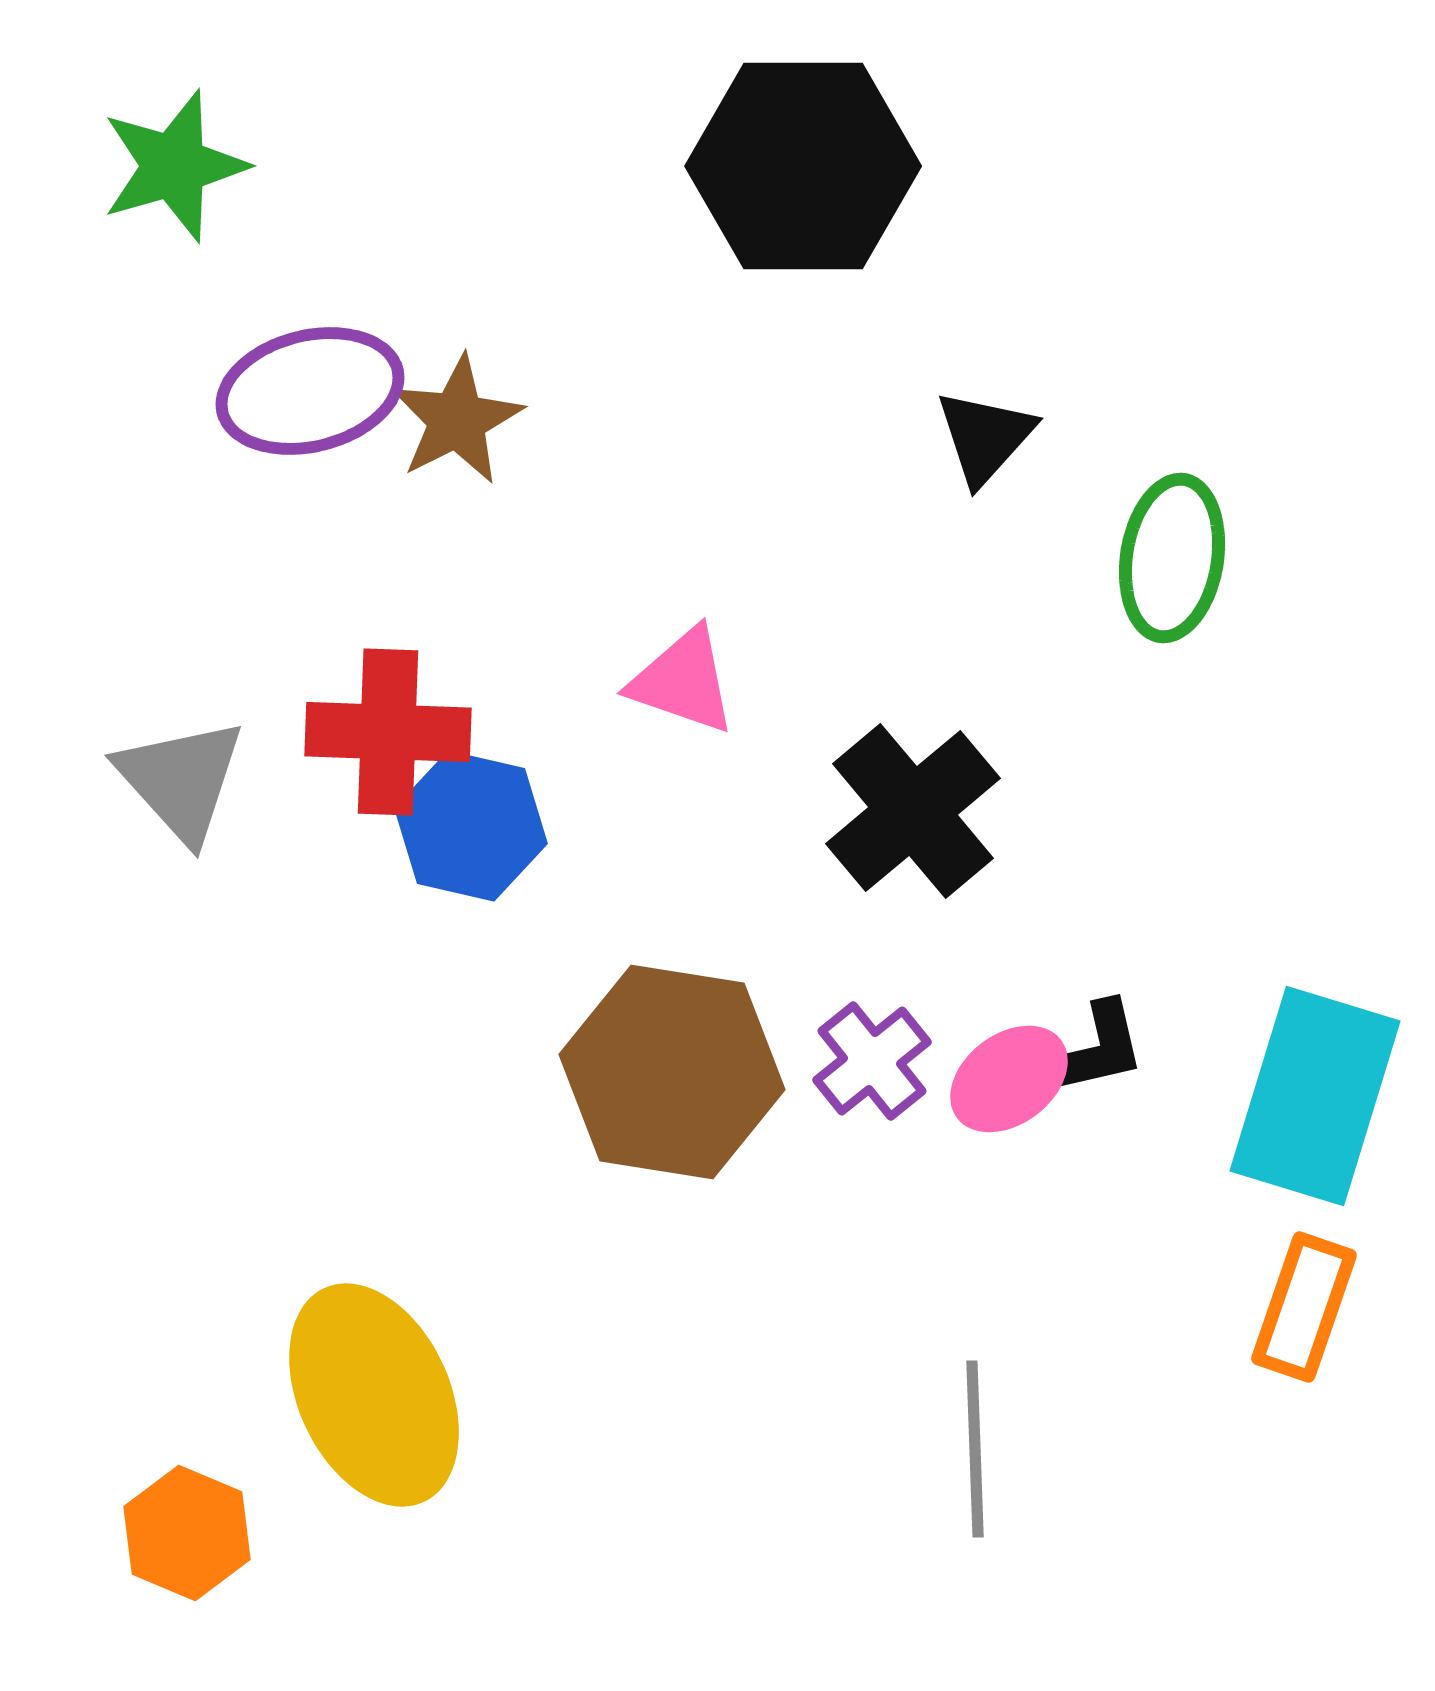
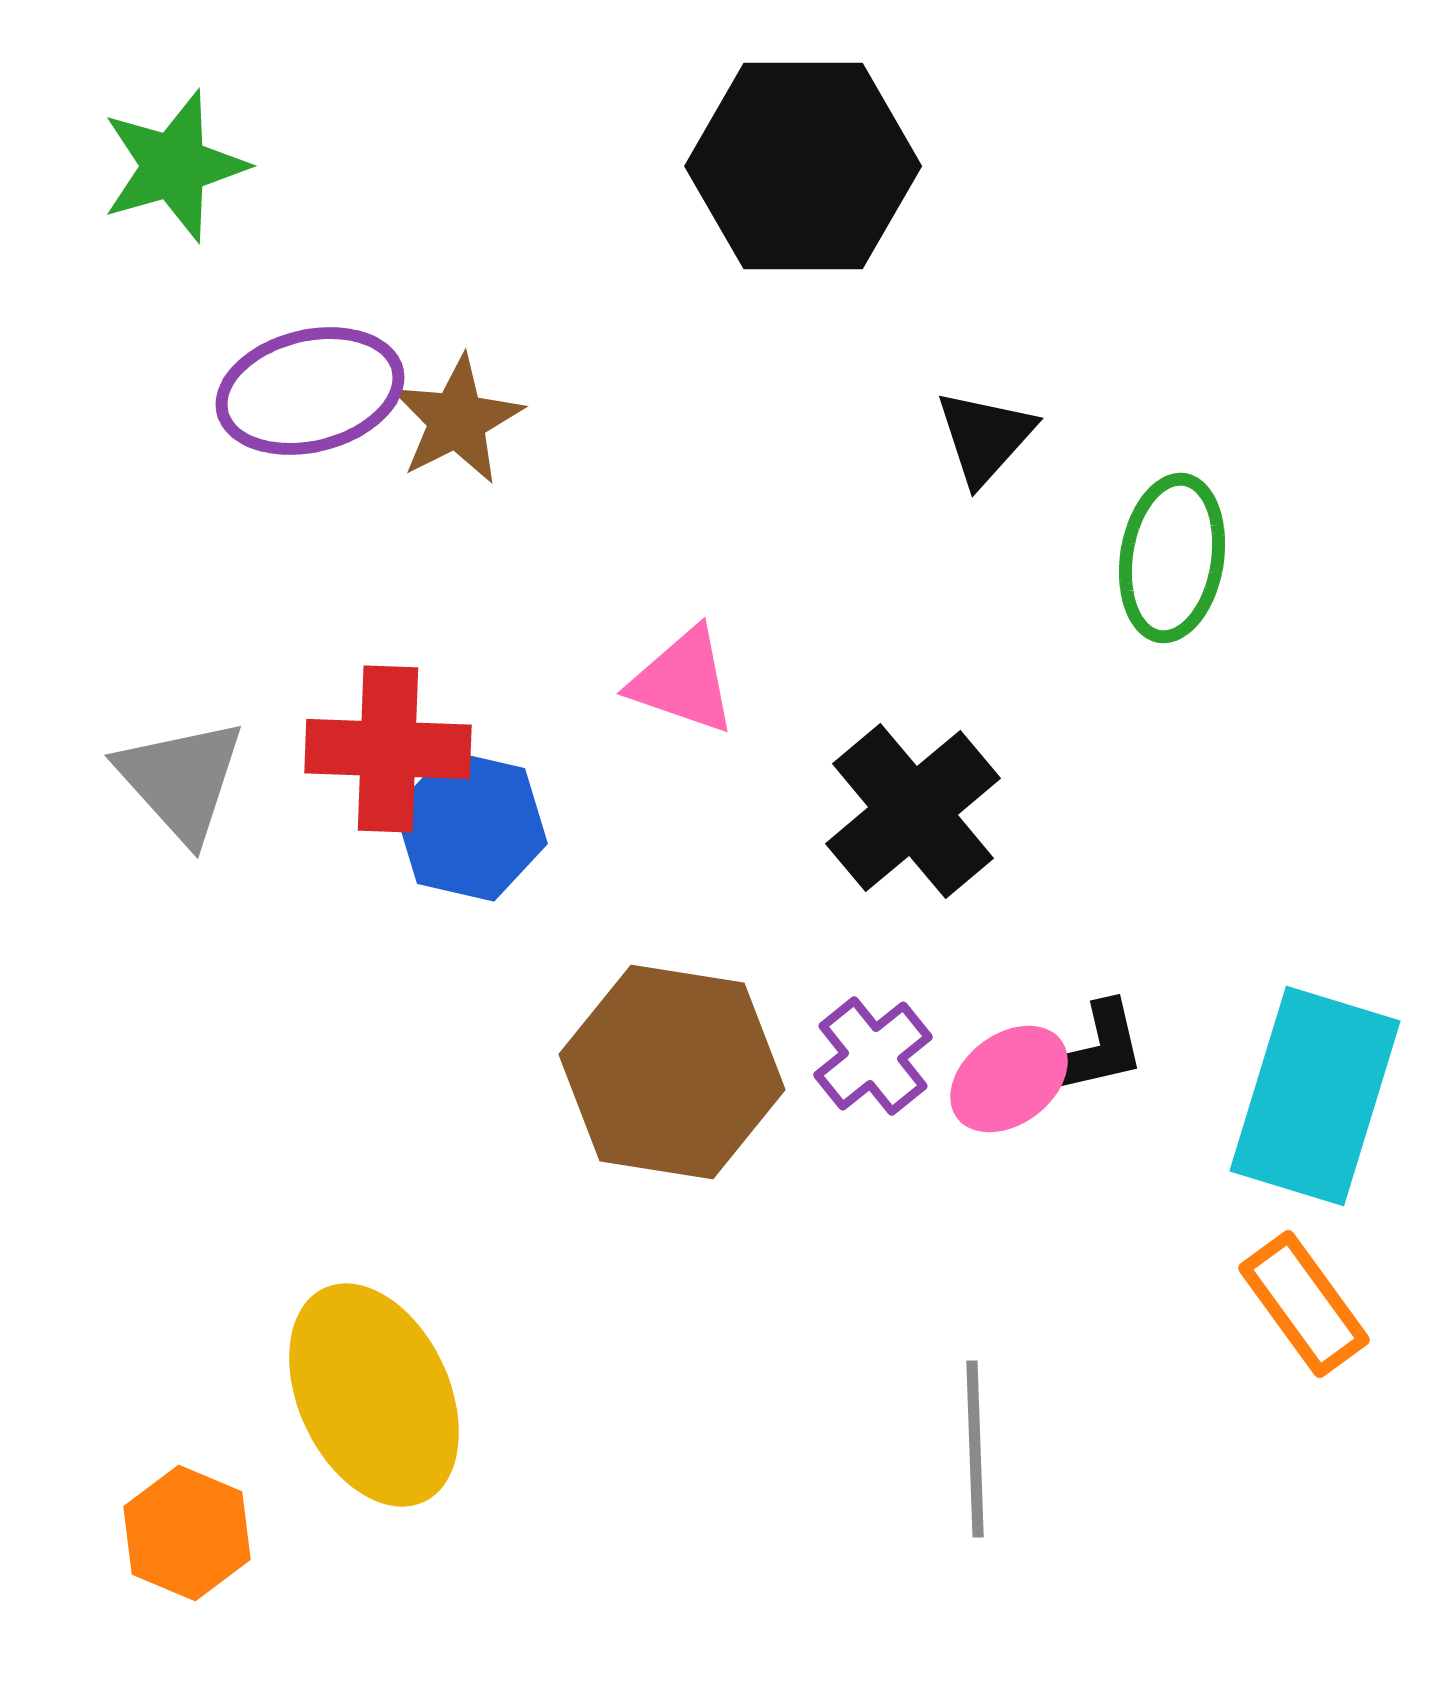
red cross: moved 17 px down
purple cross: moved 1 px right, 5 px up
orange rectangle: moved 3 px up; rotated 55 degrees counterclockwise
